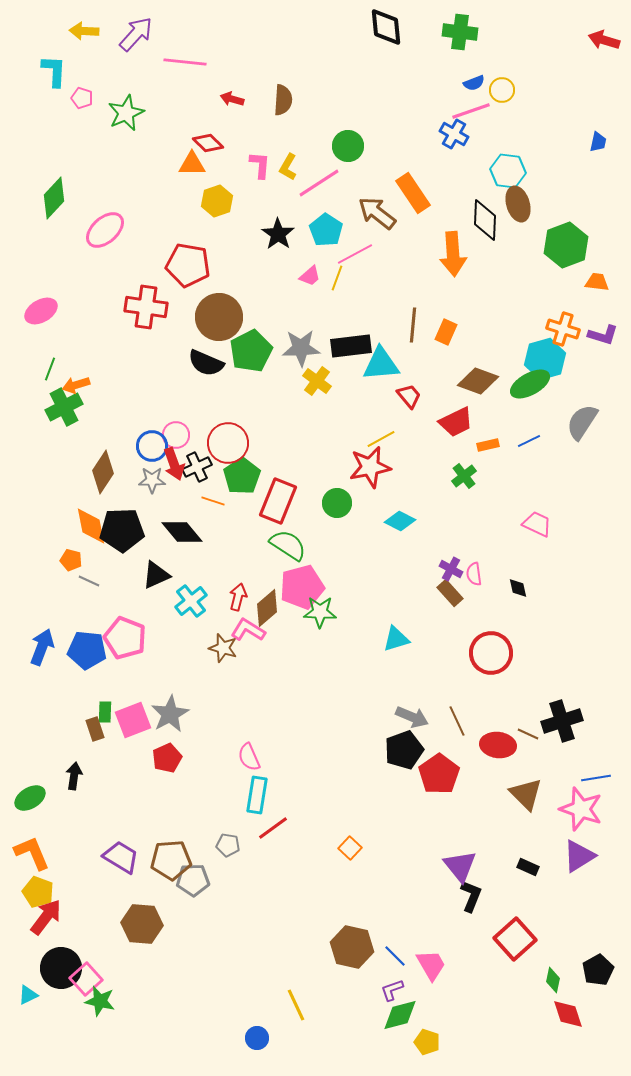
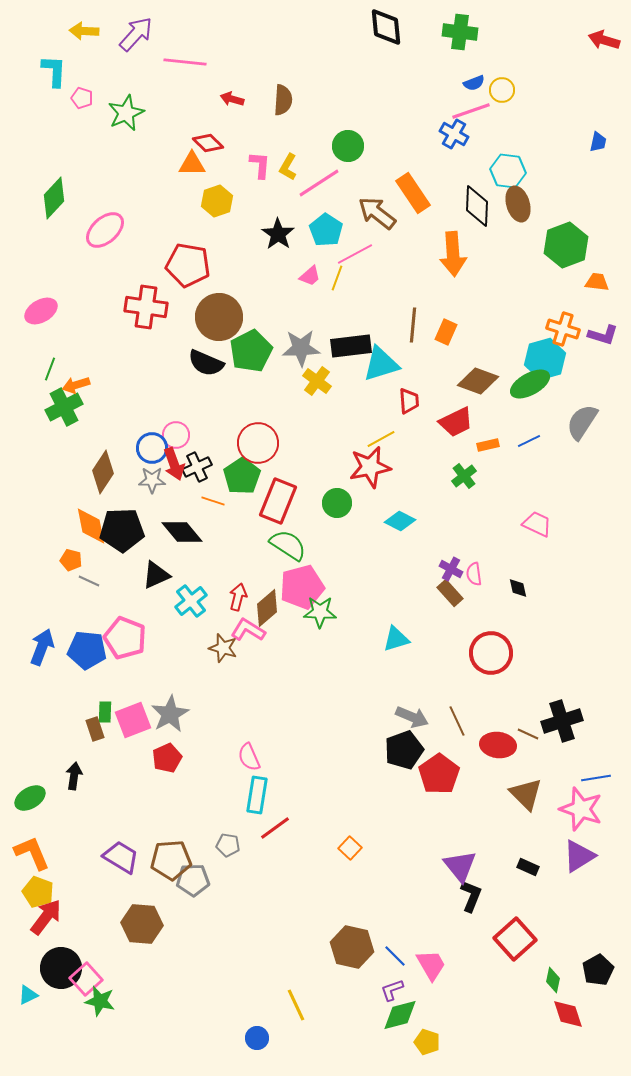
black diamond at (485, 220): moved 8 px left, 14 px up
cyan triangle at (381, 364): rotated 12 degrees counterclockwise
red trapezoid at (409, 396): moved 5 px down; rotated 36 degrees clockwise
red circle at (228, 443): moved 30 px right
blue circle at (152, 446): moved 2 px down
red line at (273, 828): moved 2 px right
